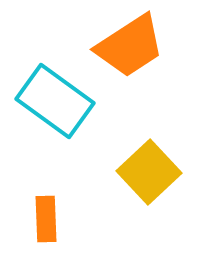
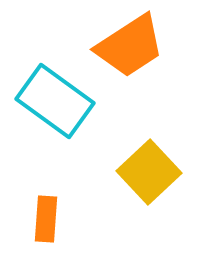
orange rectangle: rotated 6 degrees clockwise
